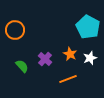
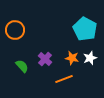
cyan pentagon: moved 3 px left, 2 px down
orange star: moved 2 px right, 4 px down; rotated 16 degrees counterclockwise
orange line: moved 4 px left
